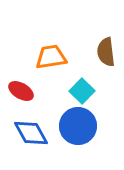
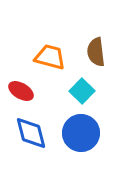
brown semicircle: moved 10 px left
orange trapezoid: moved 1 px left; rotated 24 degrees clockwise
blue circle: moved 3 px right, 7 px down
blue diamond: rotated 15 degrees clockwise
